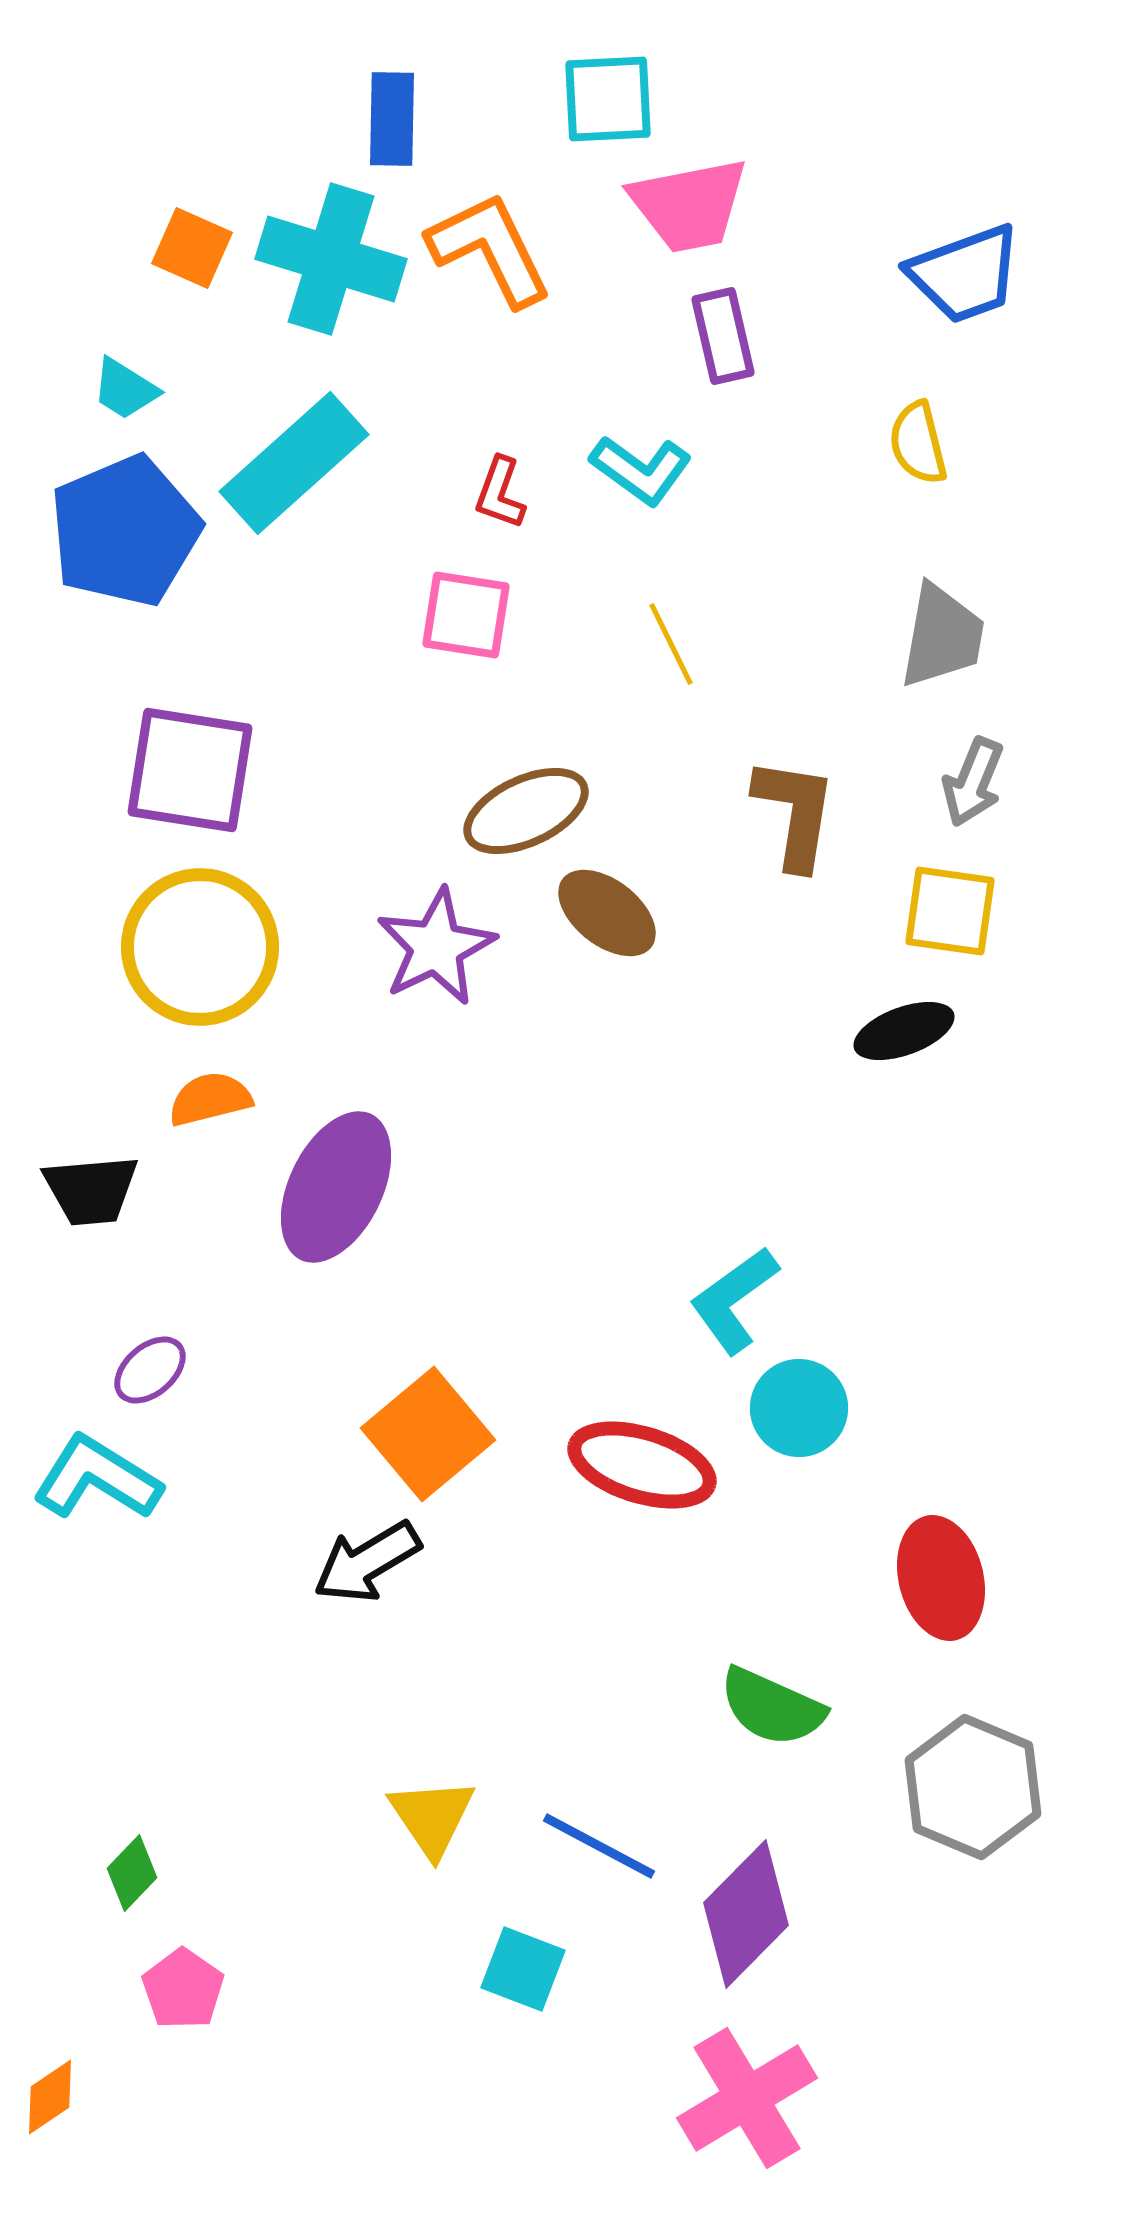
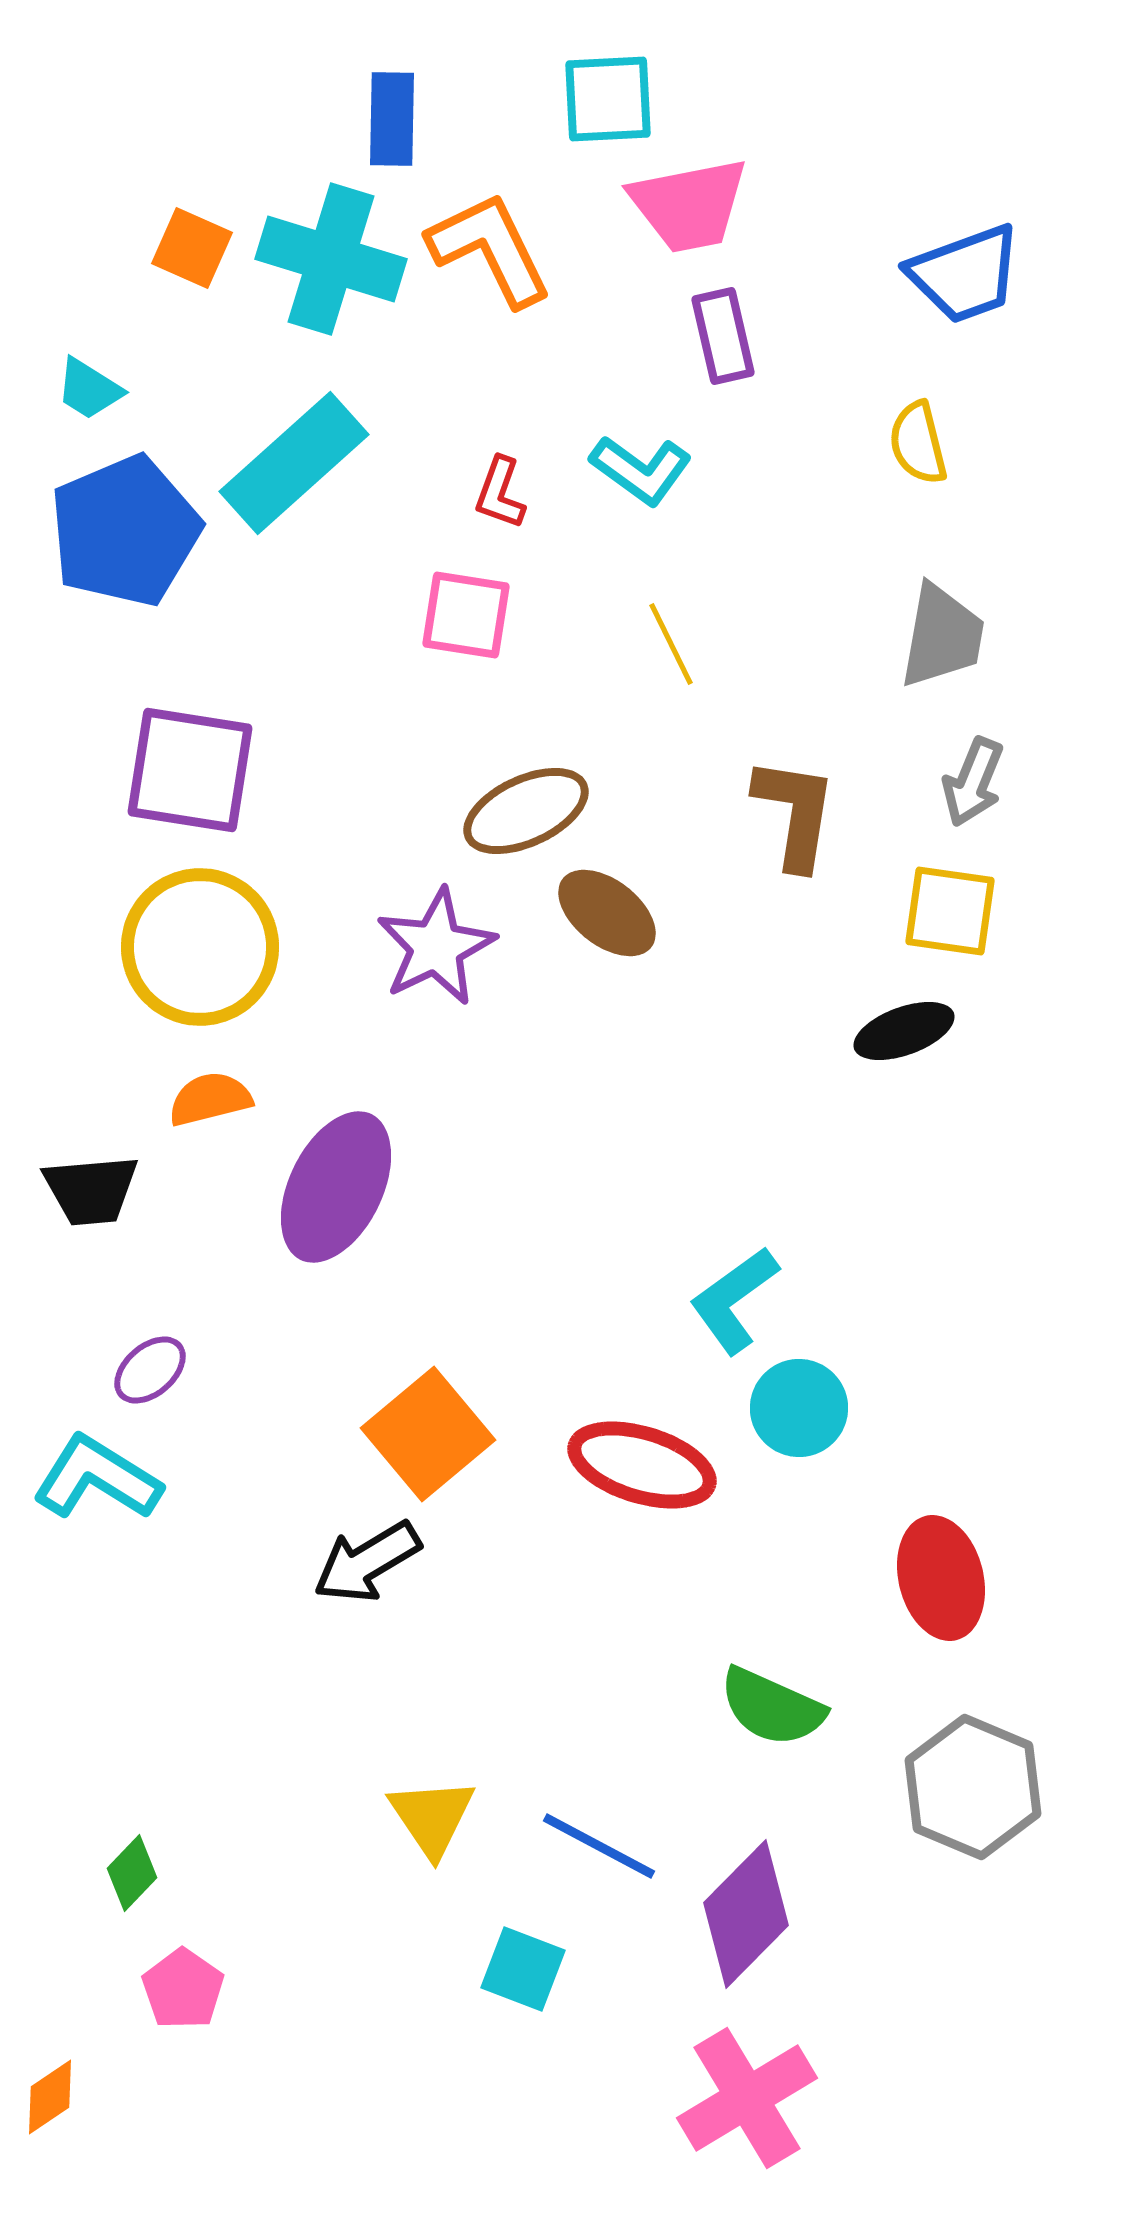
cyan trapezoid at (125, 389): moved 36 px left
